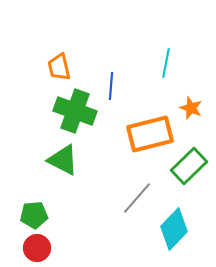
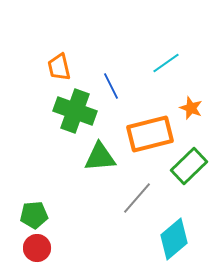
cyan line: rotated 44 degrees clockwise
blue line: rotated 32 degrees counterclockwise
green triangle: moved 37 px right, 3 px up; rotated 32 degrees counterclockwise
cyan diamond: moved 10 px down; rotated 6 degrees clockwise
